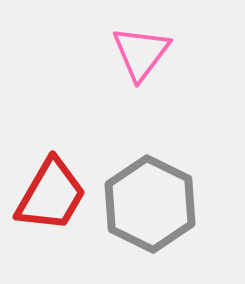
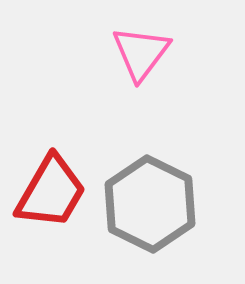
red trapezoid: moved 3 px up
